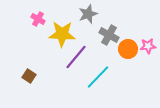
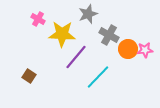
pink star: moved 3 px left, 4 px down
